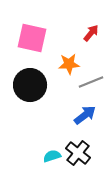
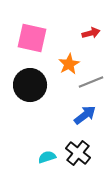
red arrow: rotated 36 degrees clockwise
orange star: rotated 25 degrees counterclockwise
cyan semicircle: moved 5 px left, 1 px down
